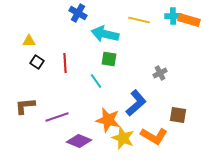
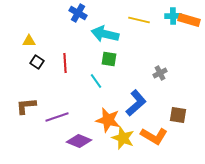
brown L-shape: moved 1 px right
